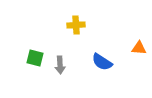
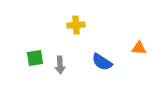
green square: rotated 24 degrees counterclockwise
